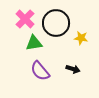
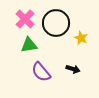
yellow star: rotated 16 degrees clockwise
green triangle: moved 5 px left, 2 px down
purple semicircle: moved 1 px right, 1 px down
